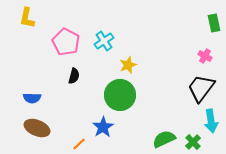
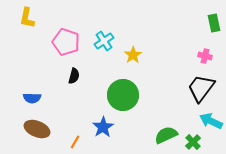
pink pentagon: rotated 8 degrees counterclockwise
pink cross: rotated 16 degrees counterclockwise
yellow star: moved 5 px right, 10 px up; rotated 12 degrees counterclockwise
green circle: moved 3 px right
cyan arrow: rotated 125 degrees clockwise
brown ellipse: moved 1 px down
green semicircle: moved 2 px right, 4 px up
orange line: moved 4 px left, 2 px up; rotated 16 degrees counterclockwise
